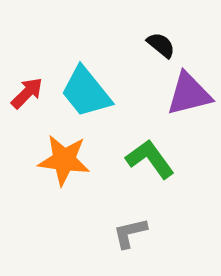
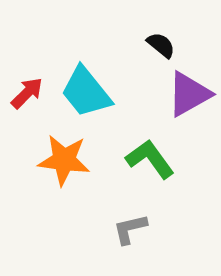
purple triangle: rotated 15 degrees counterclockwise
gray L-shape: moved 4 px up
